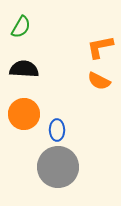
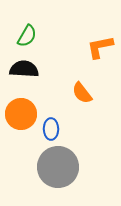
green semicircle: moved 6 px right, 9 px down
orange semicircle: moved 17 px left, 12 px down; rotated 25 degrees clockwise
orange circle: moved 3 px left
blue ellipse: moved 6 px left, 1 px up
